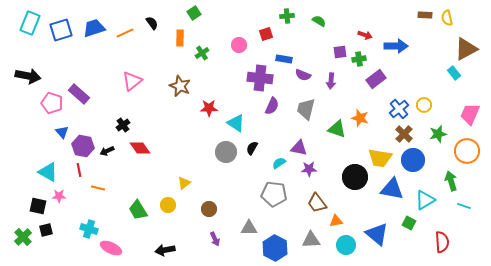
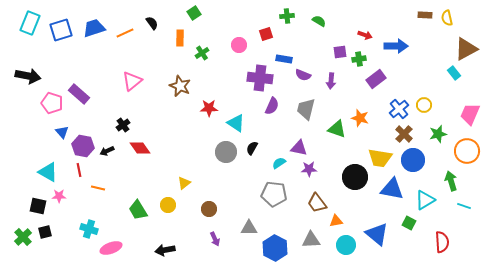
black square at (46, 230): moved 1 px left, 2 px down
pink ellipse at (111, 248): rotated 45 degrees counterclockwise
